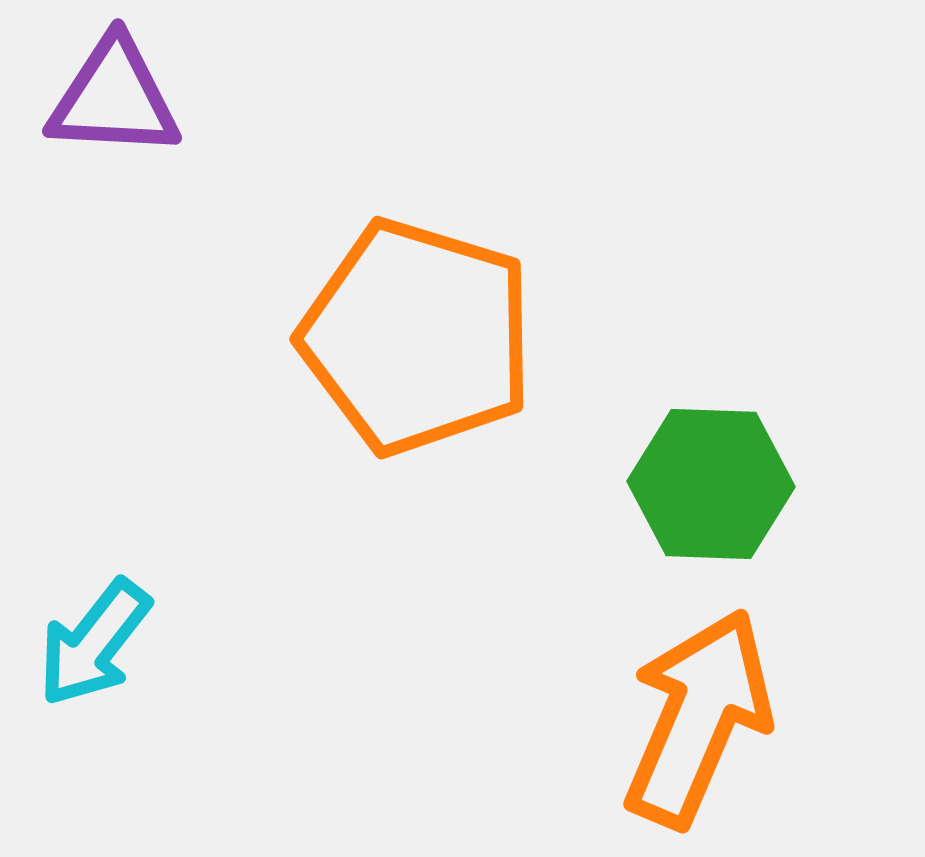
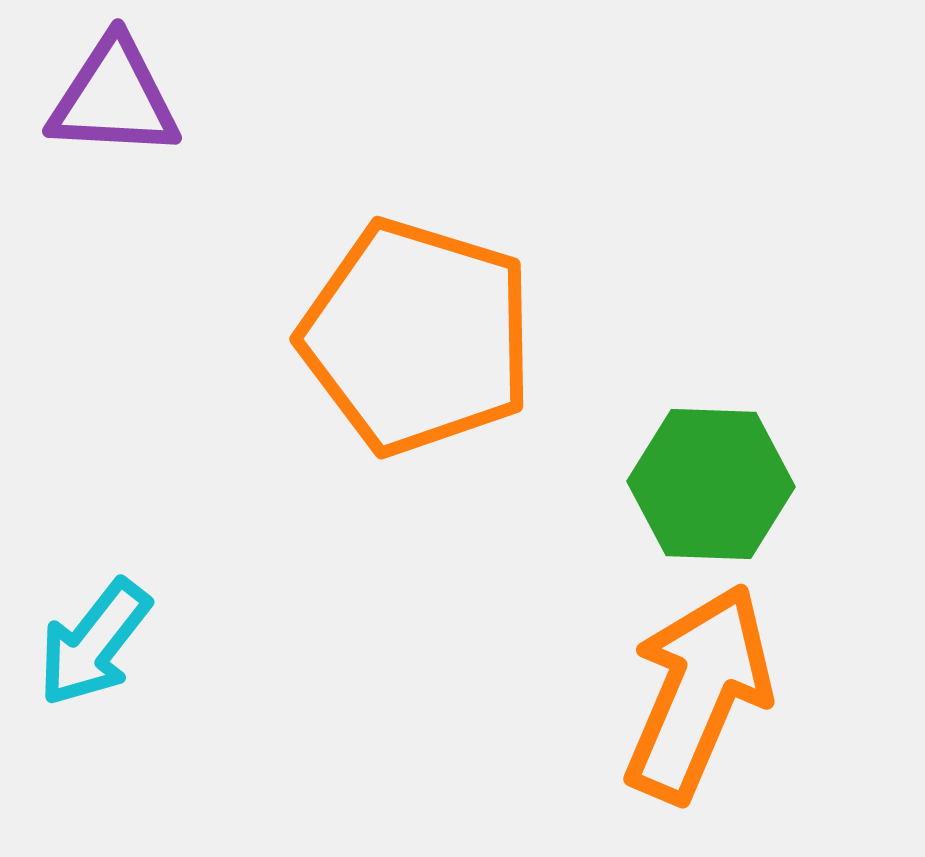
orange arrow: moved 25 px up
